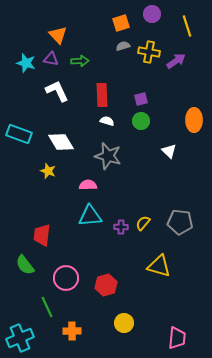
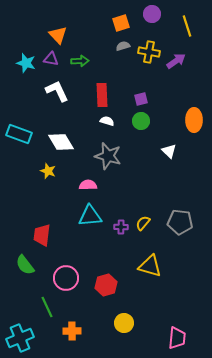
yellow triangle: moved 9 px left
